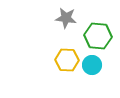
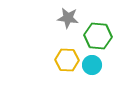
gray star: moved 2 px right
